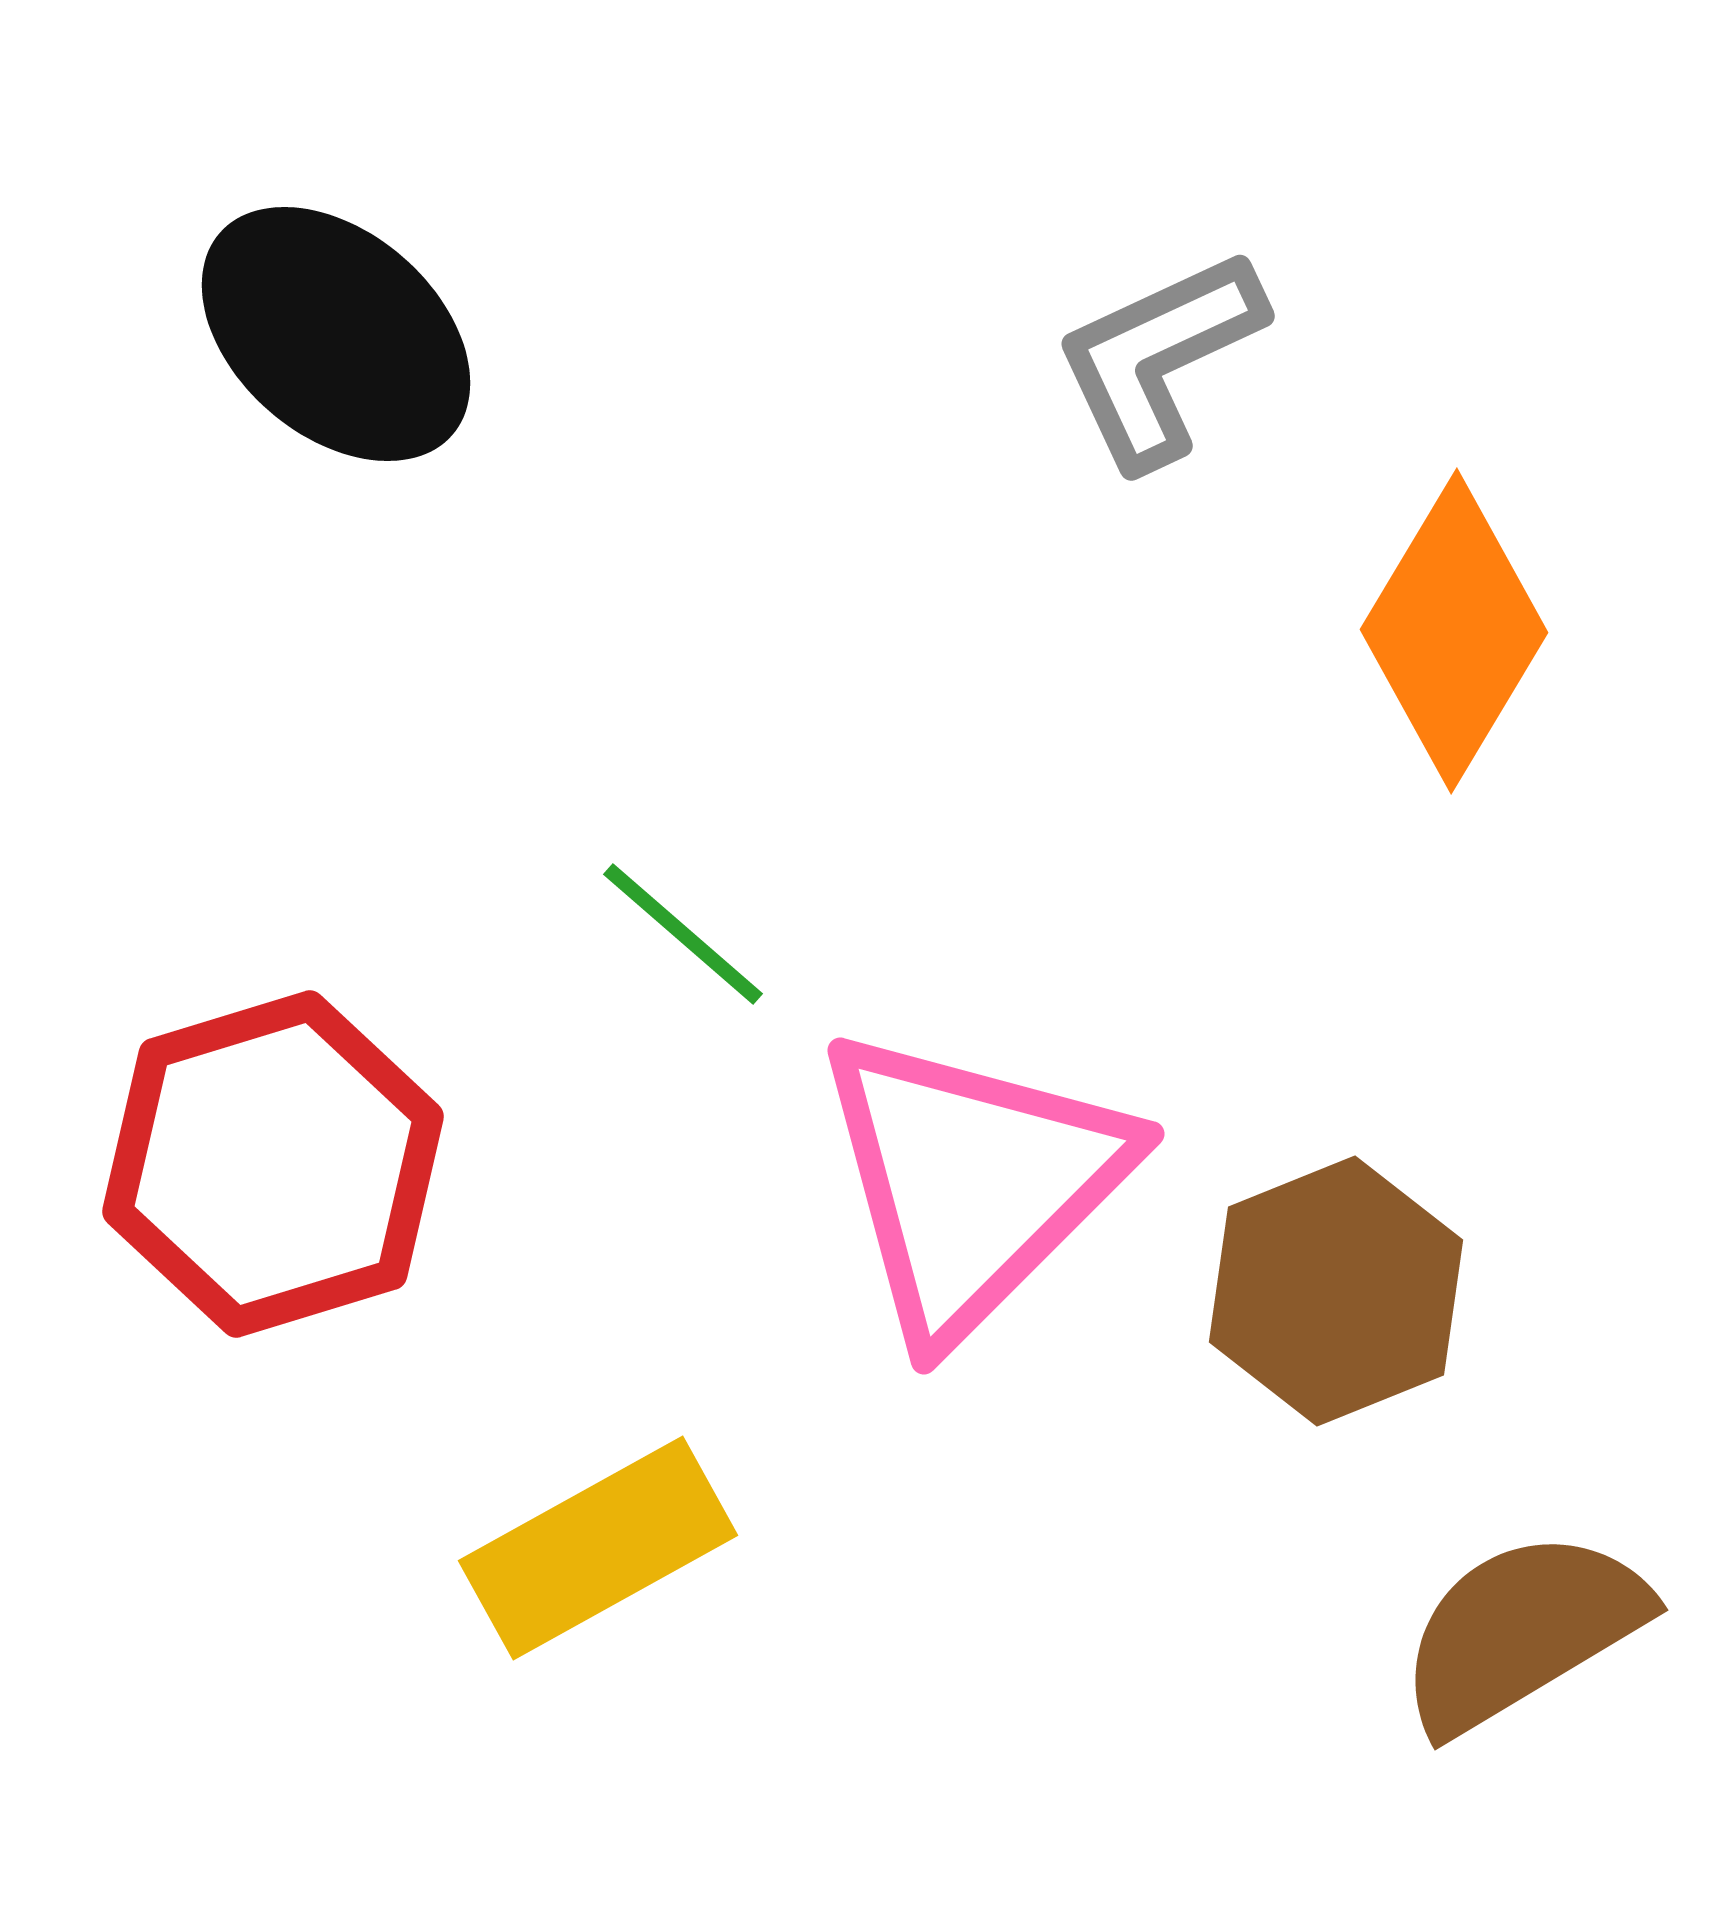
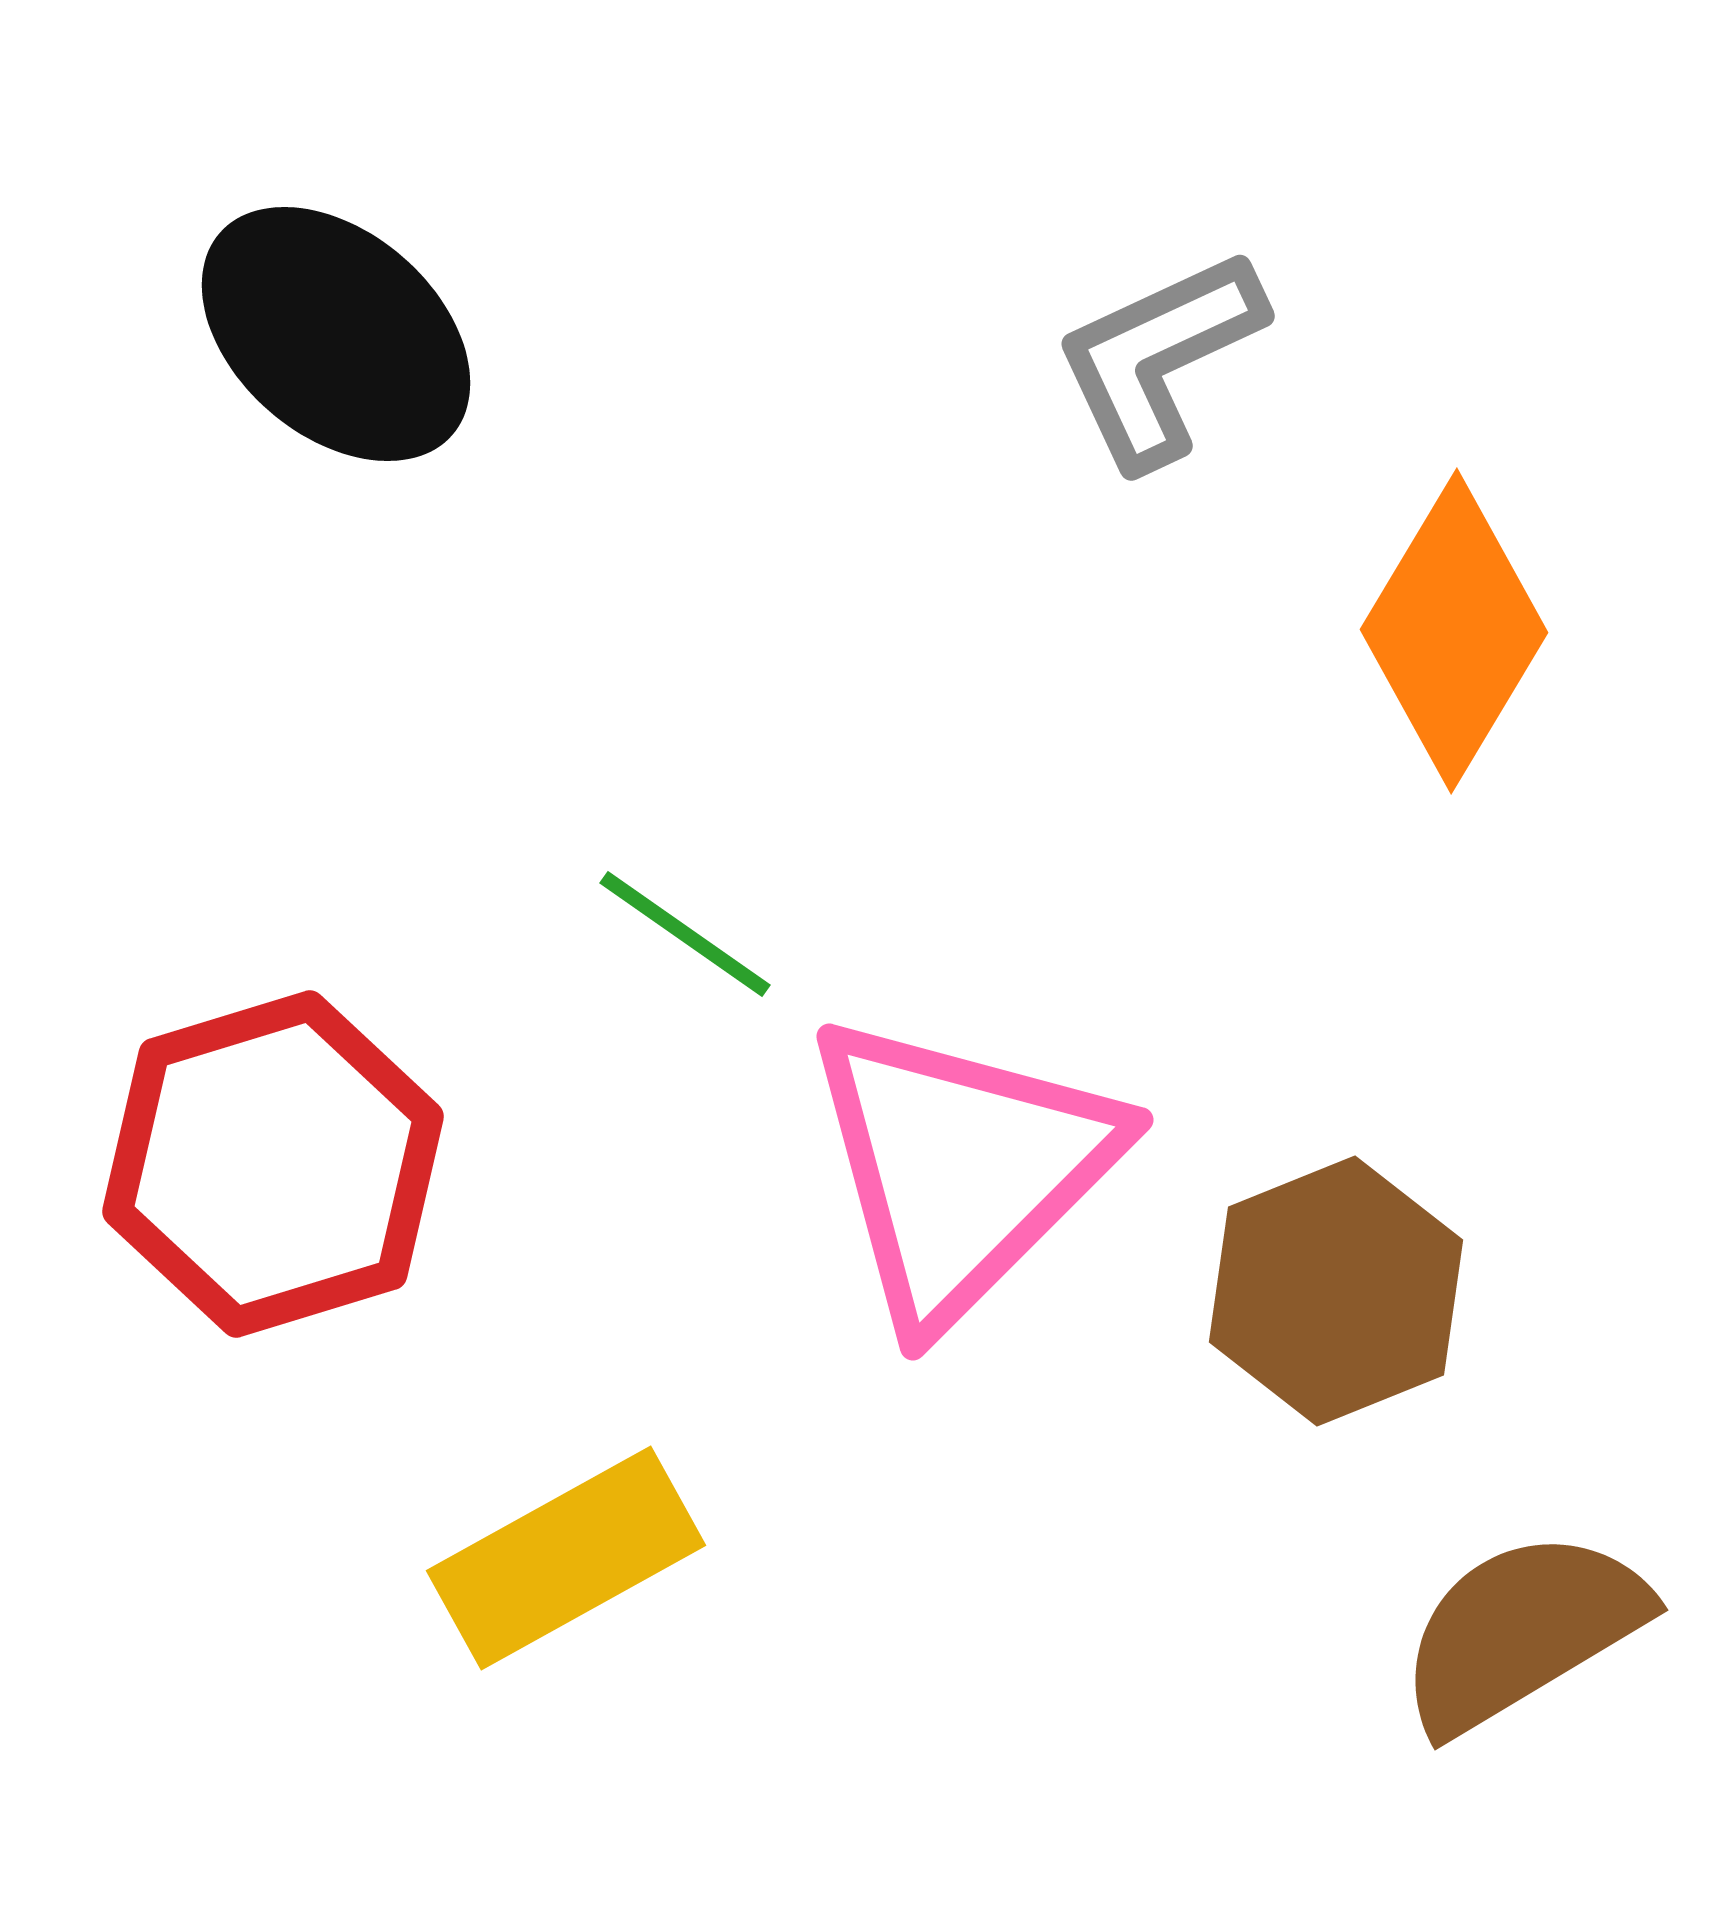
green line: moved 2 px right; rotated 6 degrees counterclockwise
pink triangle: moved 11 px left, 14 px up
yellow rectangle: moved 32 px left, 10 px down
